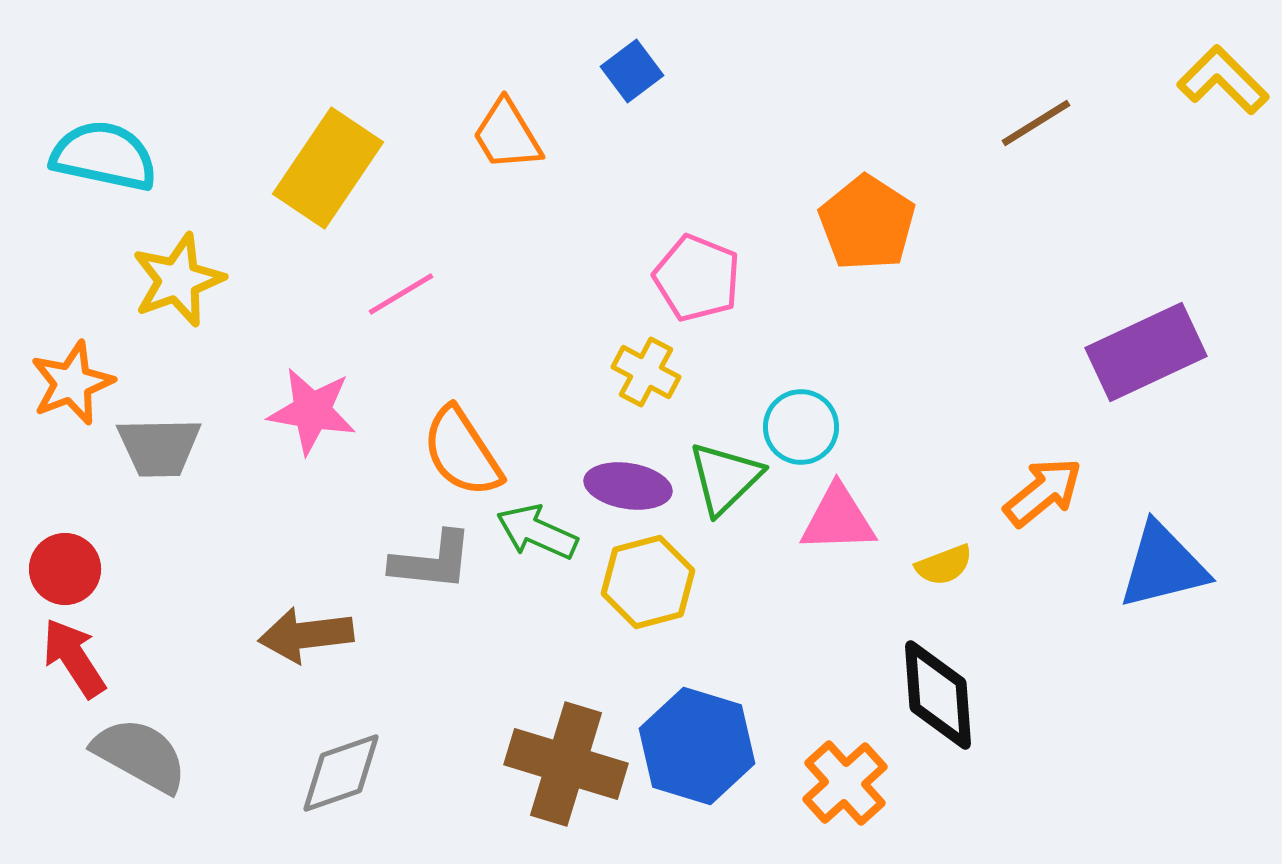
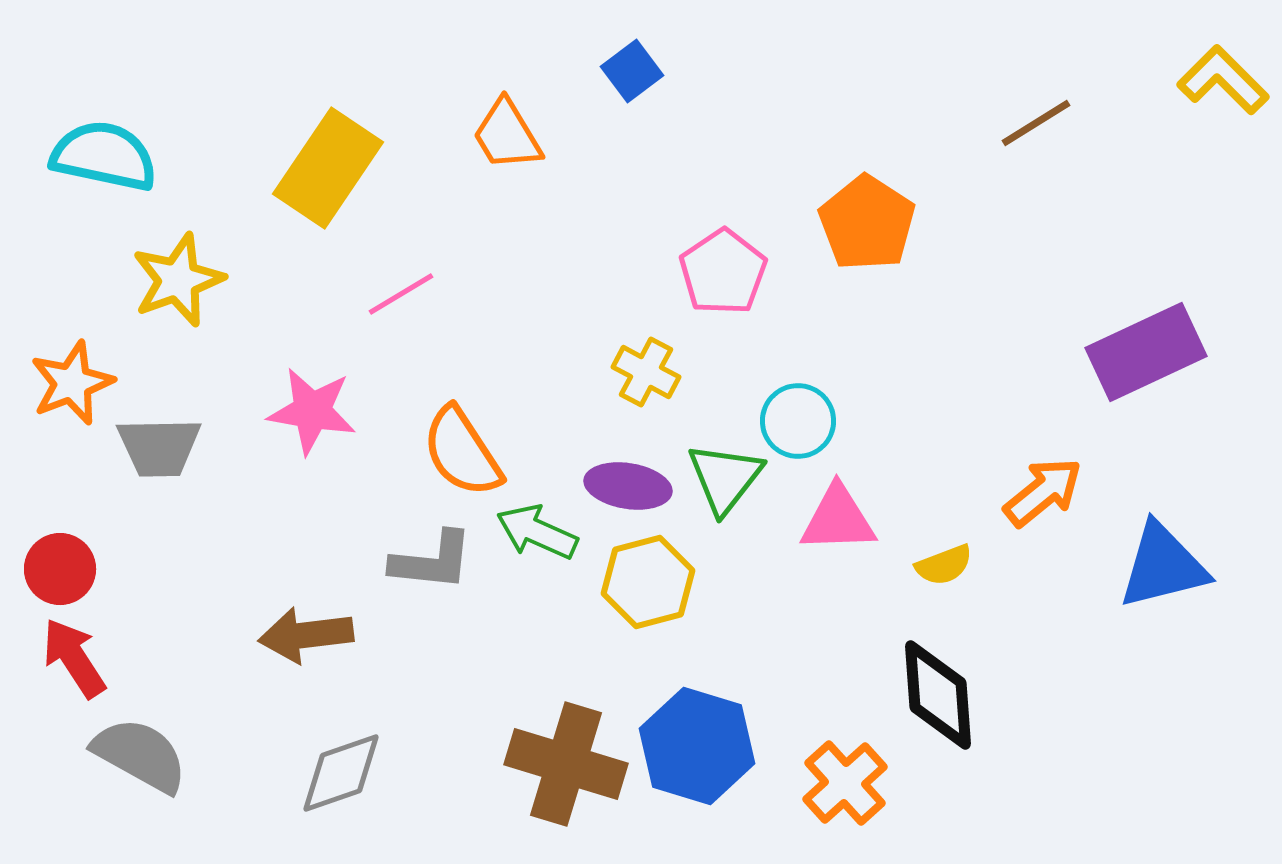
pink pentagon: moved 26 px right, 6 px up; rotated 16 degrees clockwise
cyan circle: moved 3 px left, 6 px up
green triangle: rotated 8 degrees counterclockwise
red circle: moved 5 px left
